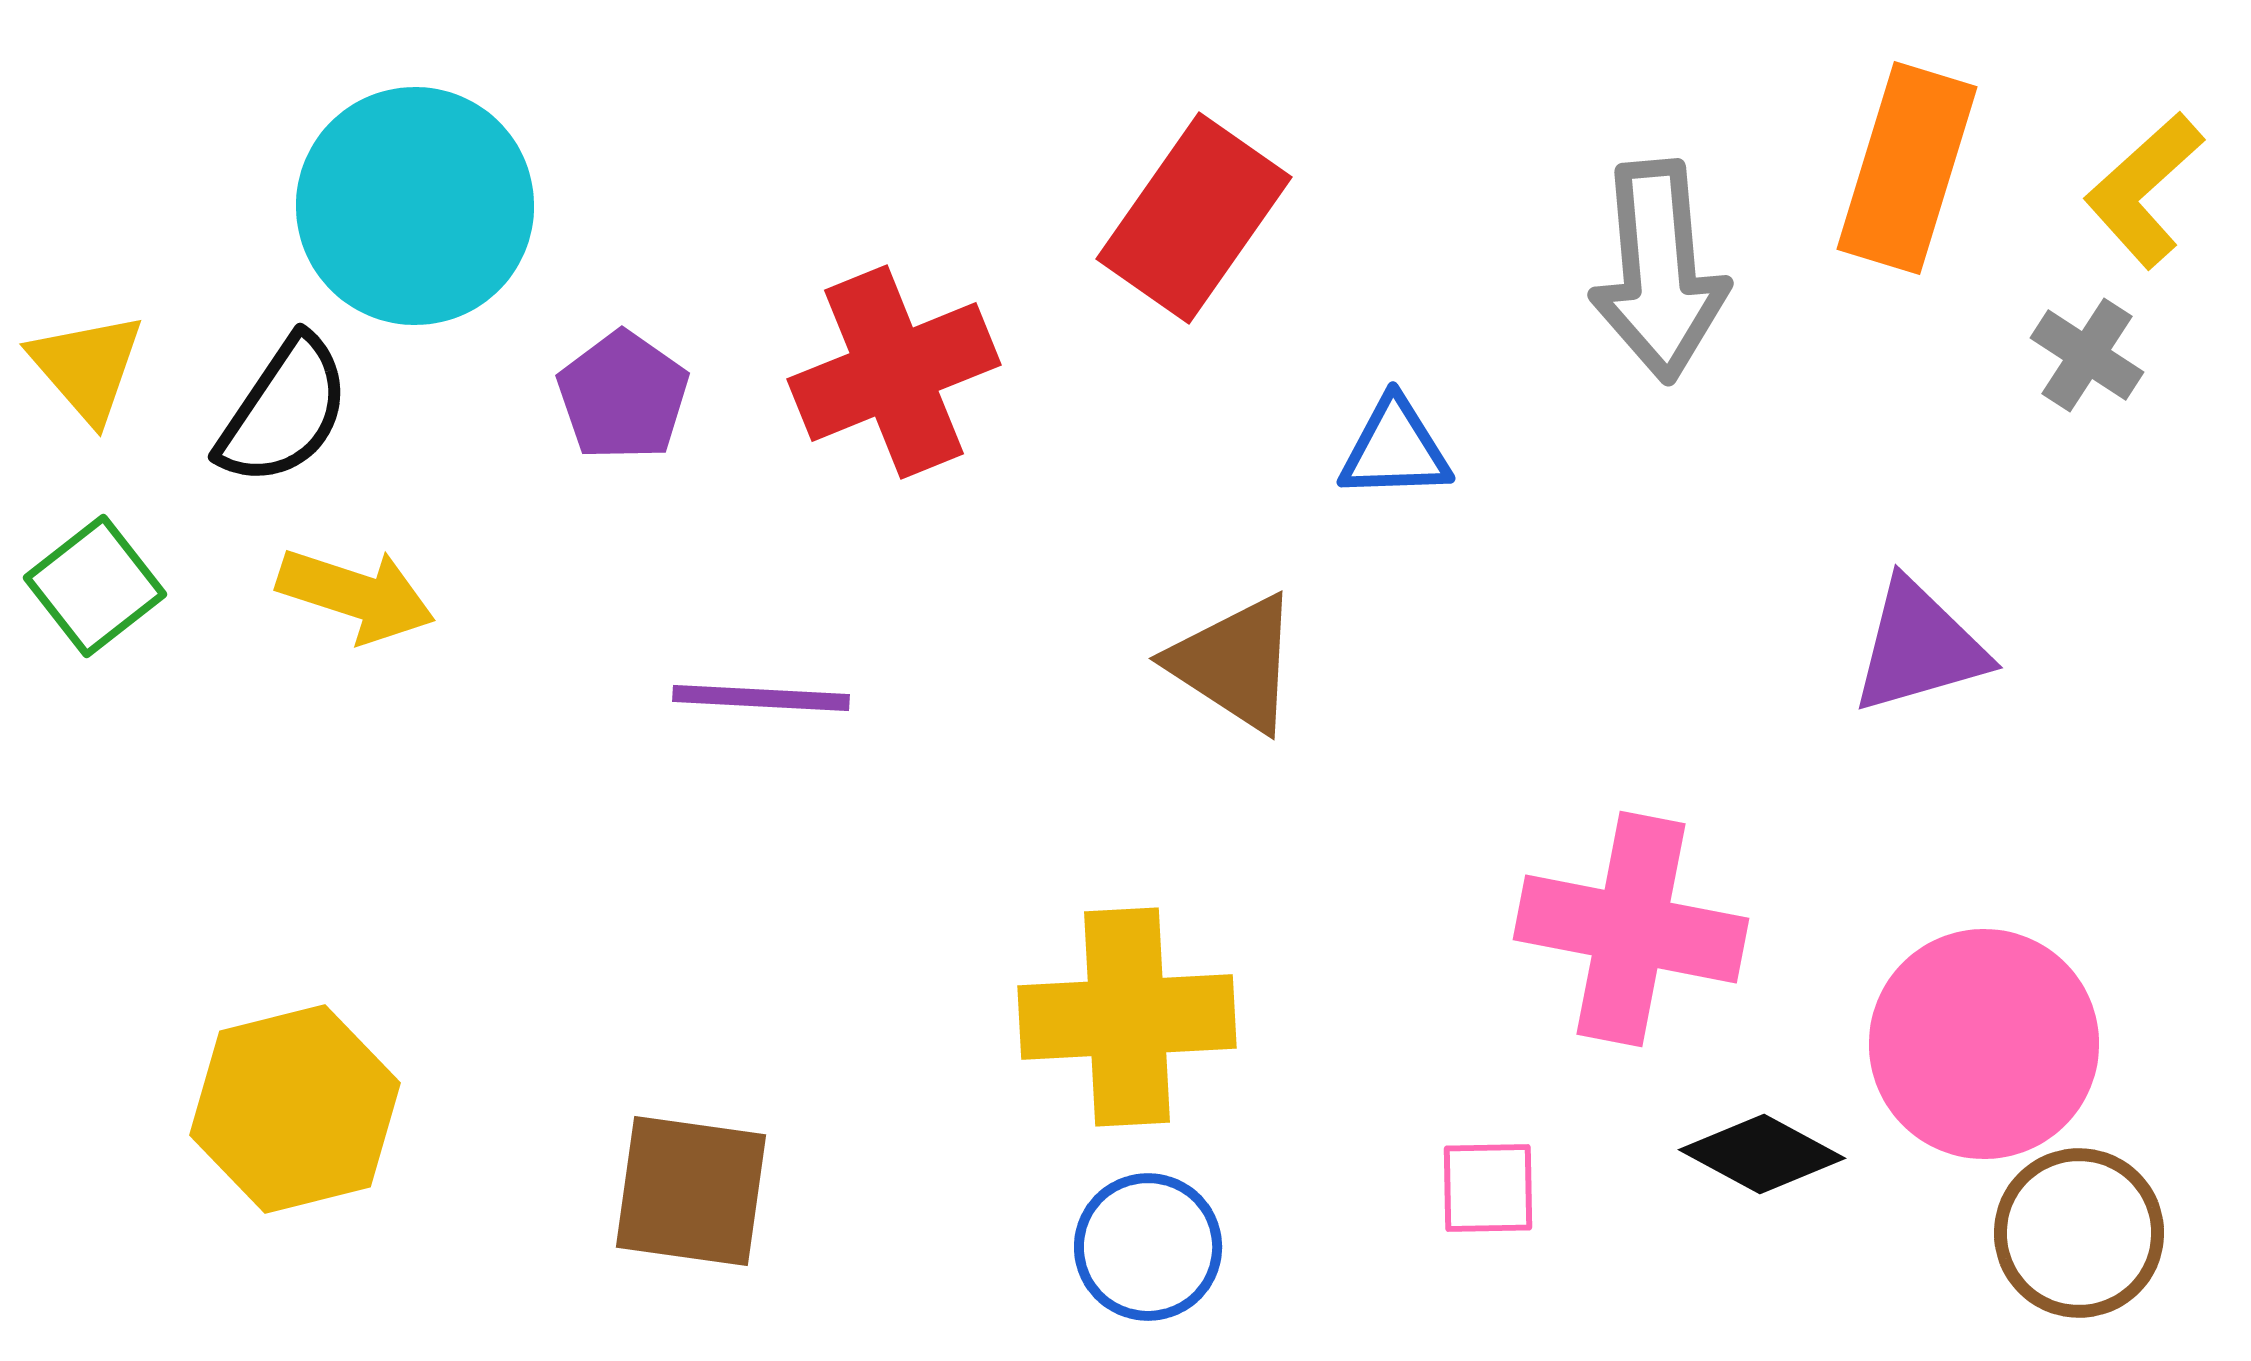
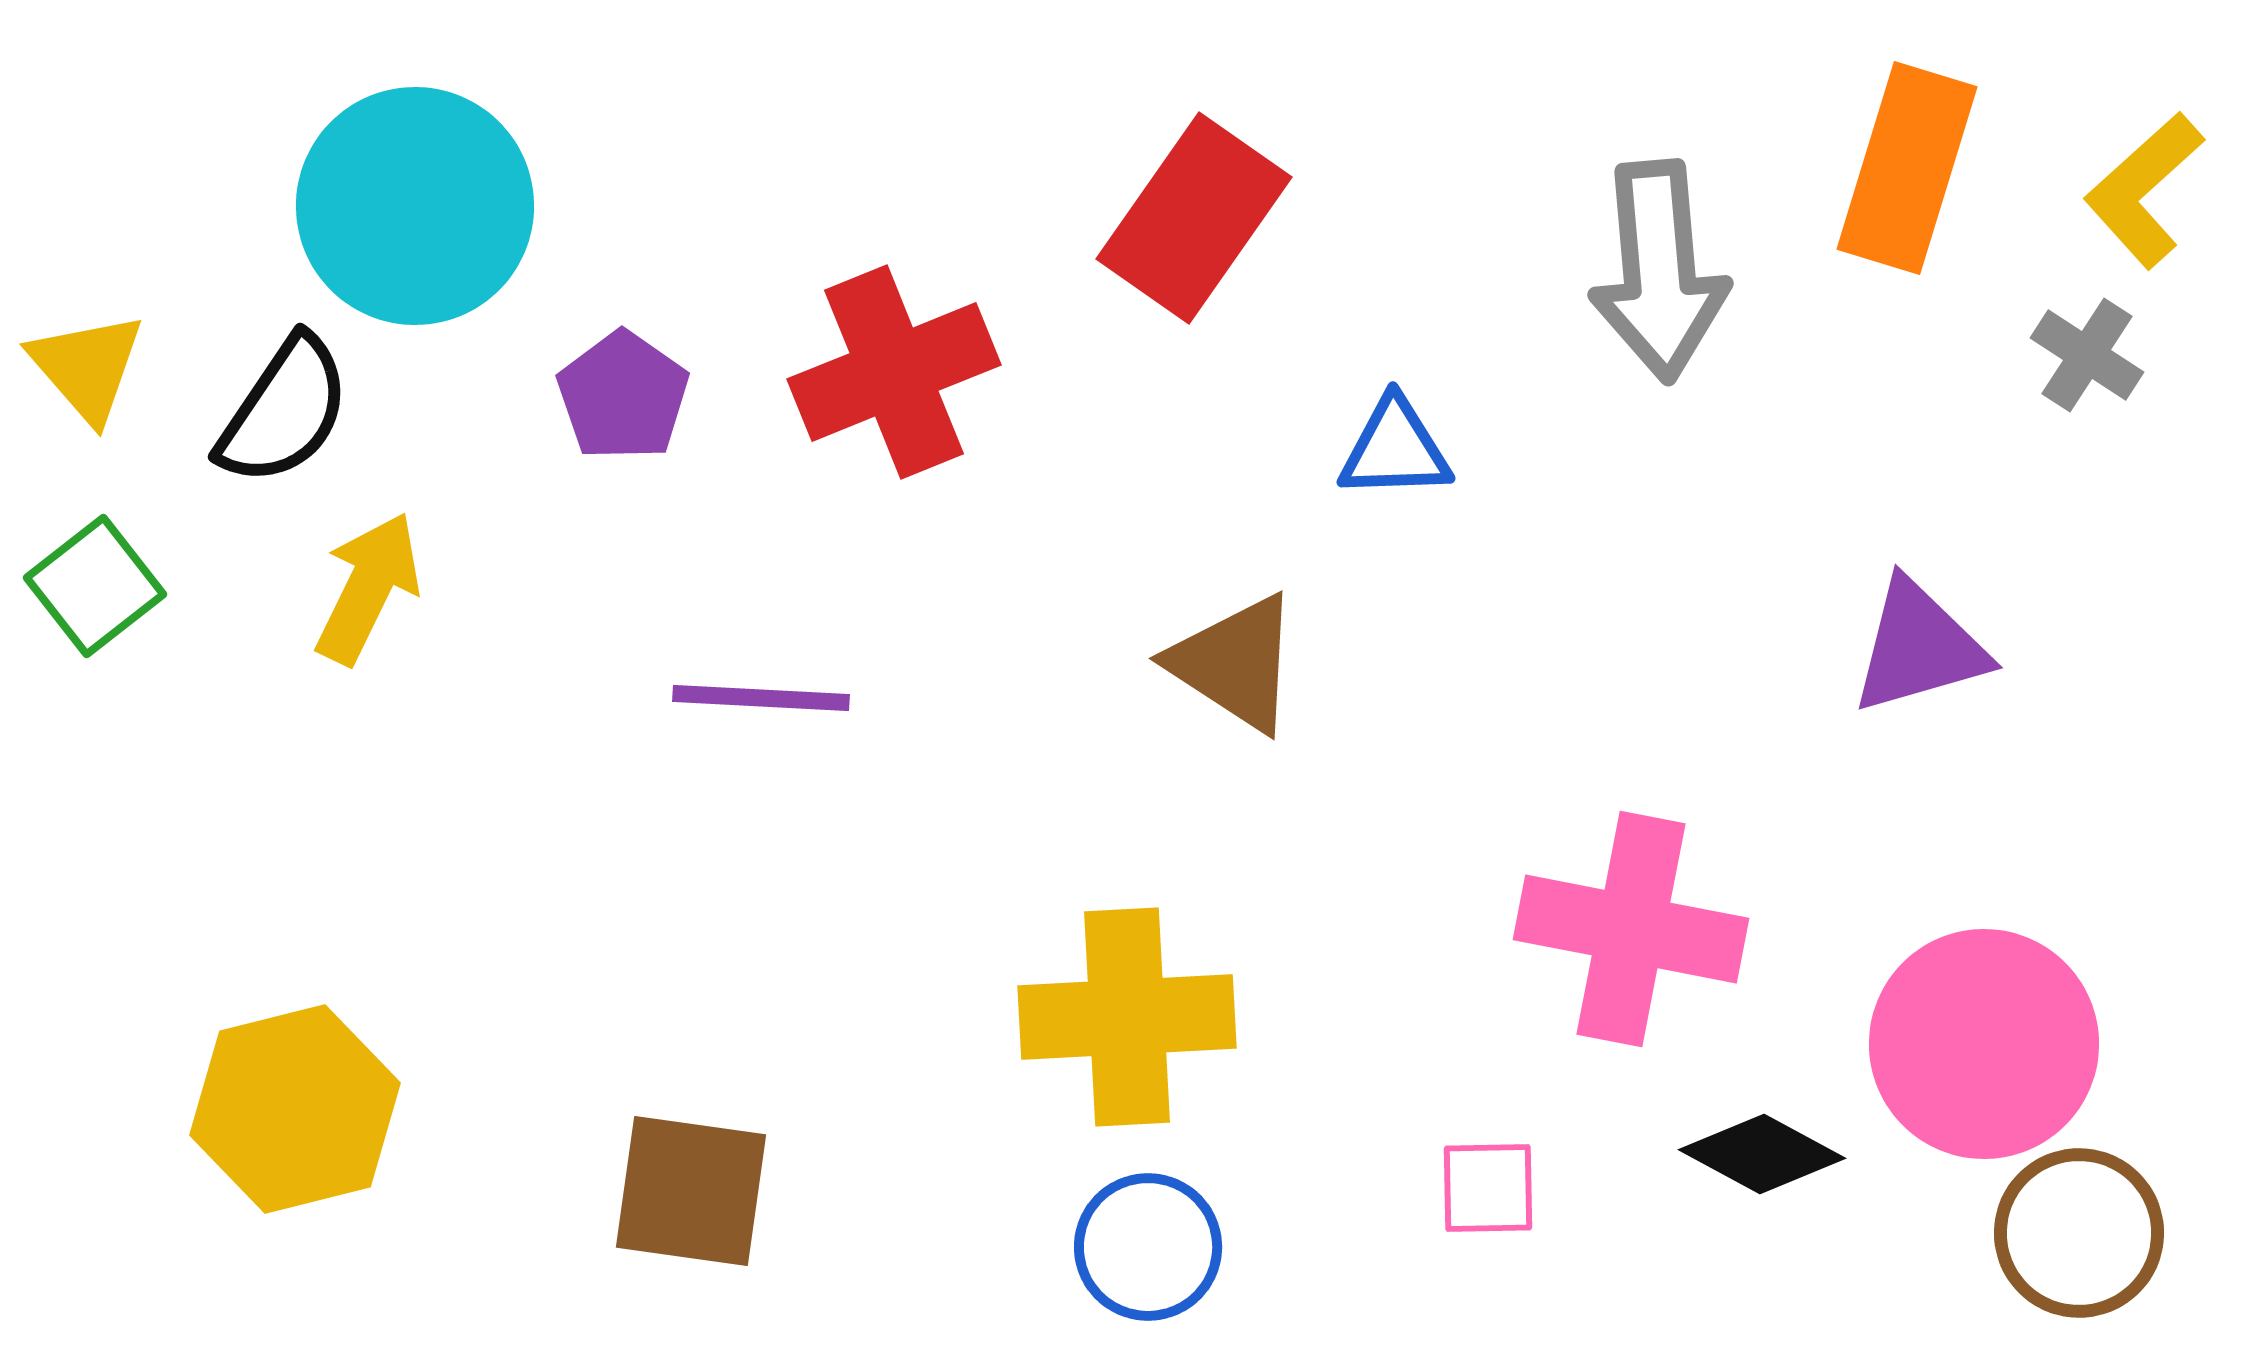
yellow arrow: moved 12 px right, 7 px up; rotated 82 degrees counterclockwise
